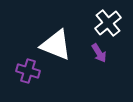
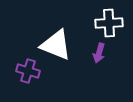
white cross: moved 1 px right; rotated 36 degrees clockwise
purple arrow: rotated 48 degrees clockwise
